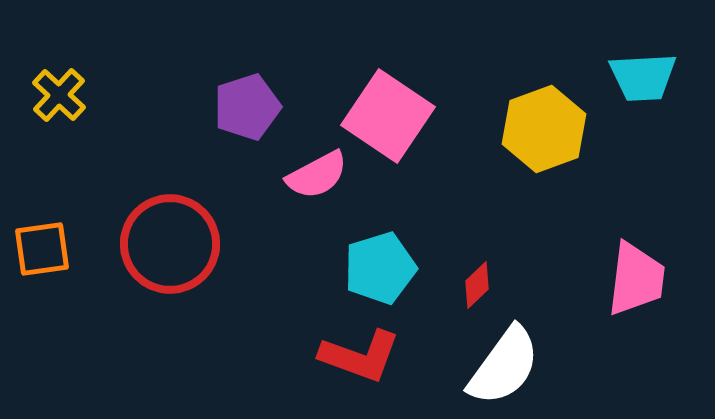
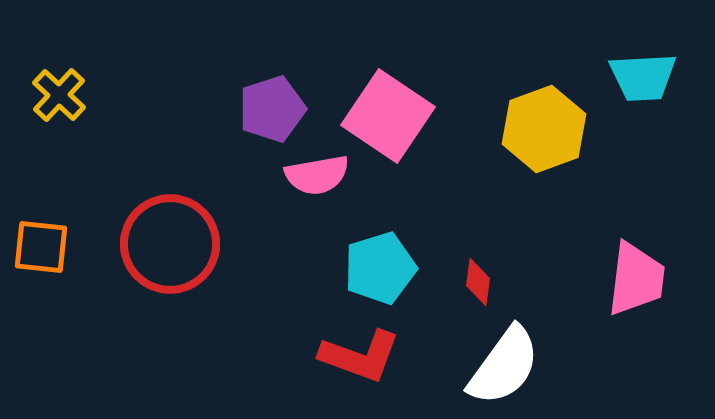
purple pentagon: moved 25 px right, 2 px down
pink semicircle: rotated 18 degrees clockwise
orange square: moved 1 px left, 2 px up; rotated 14 degrees clockwise
red diamond: moved 1 px right, 3 px up; rotated 39 degrees counterclockwise
